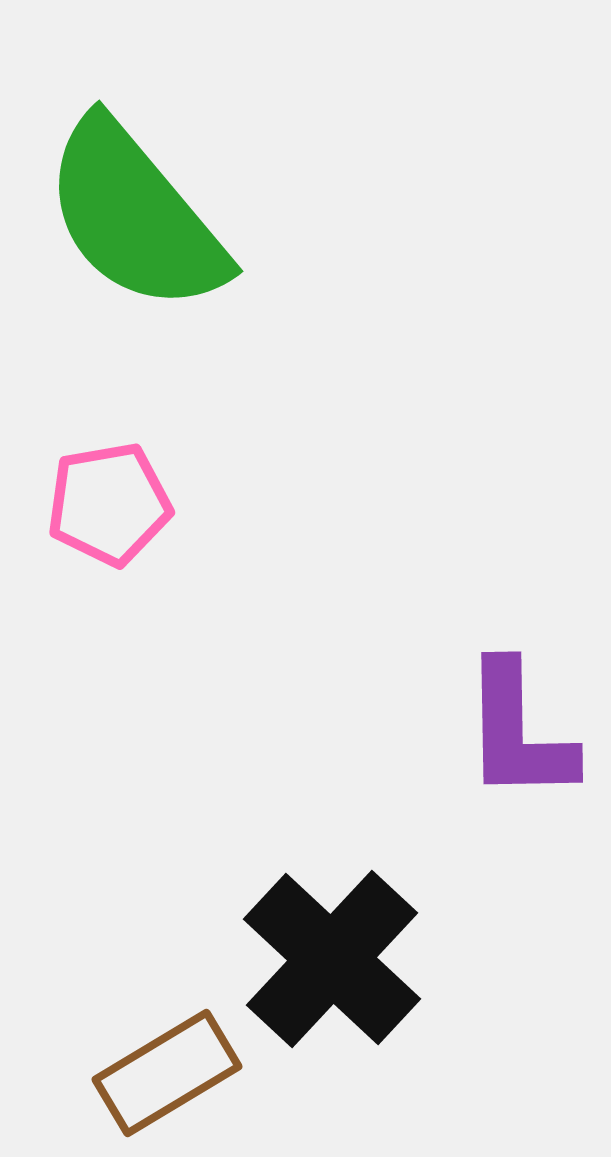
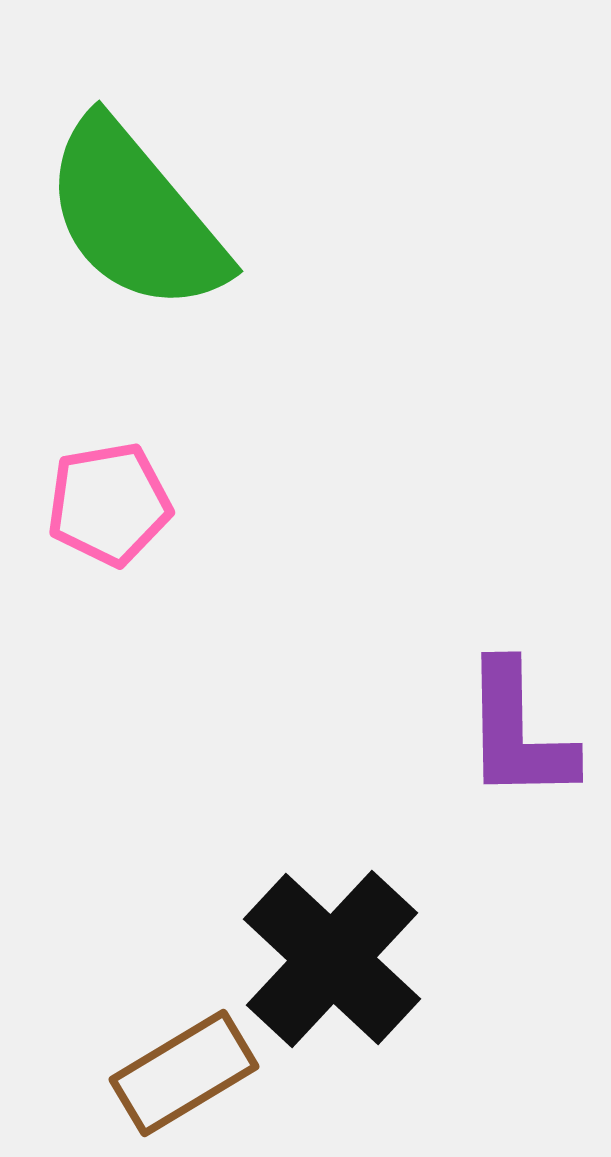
brown rectangle: moved 17 px right
